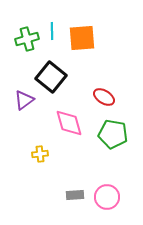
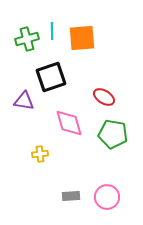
black square: rotated 32 degrees clockwise
purple triangle: moved 1 px down; rotated 45 degrees clockwise
gray rectangle: moved 4 px left, 1 px down
